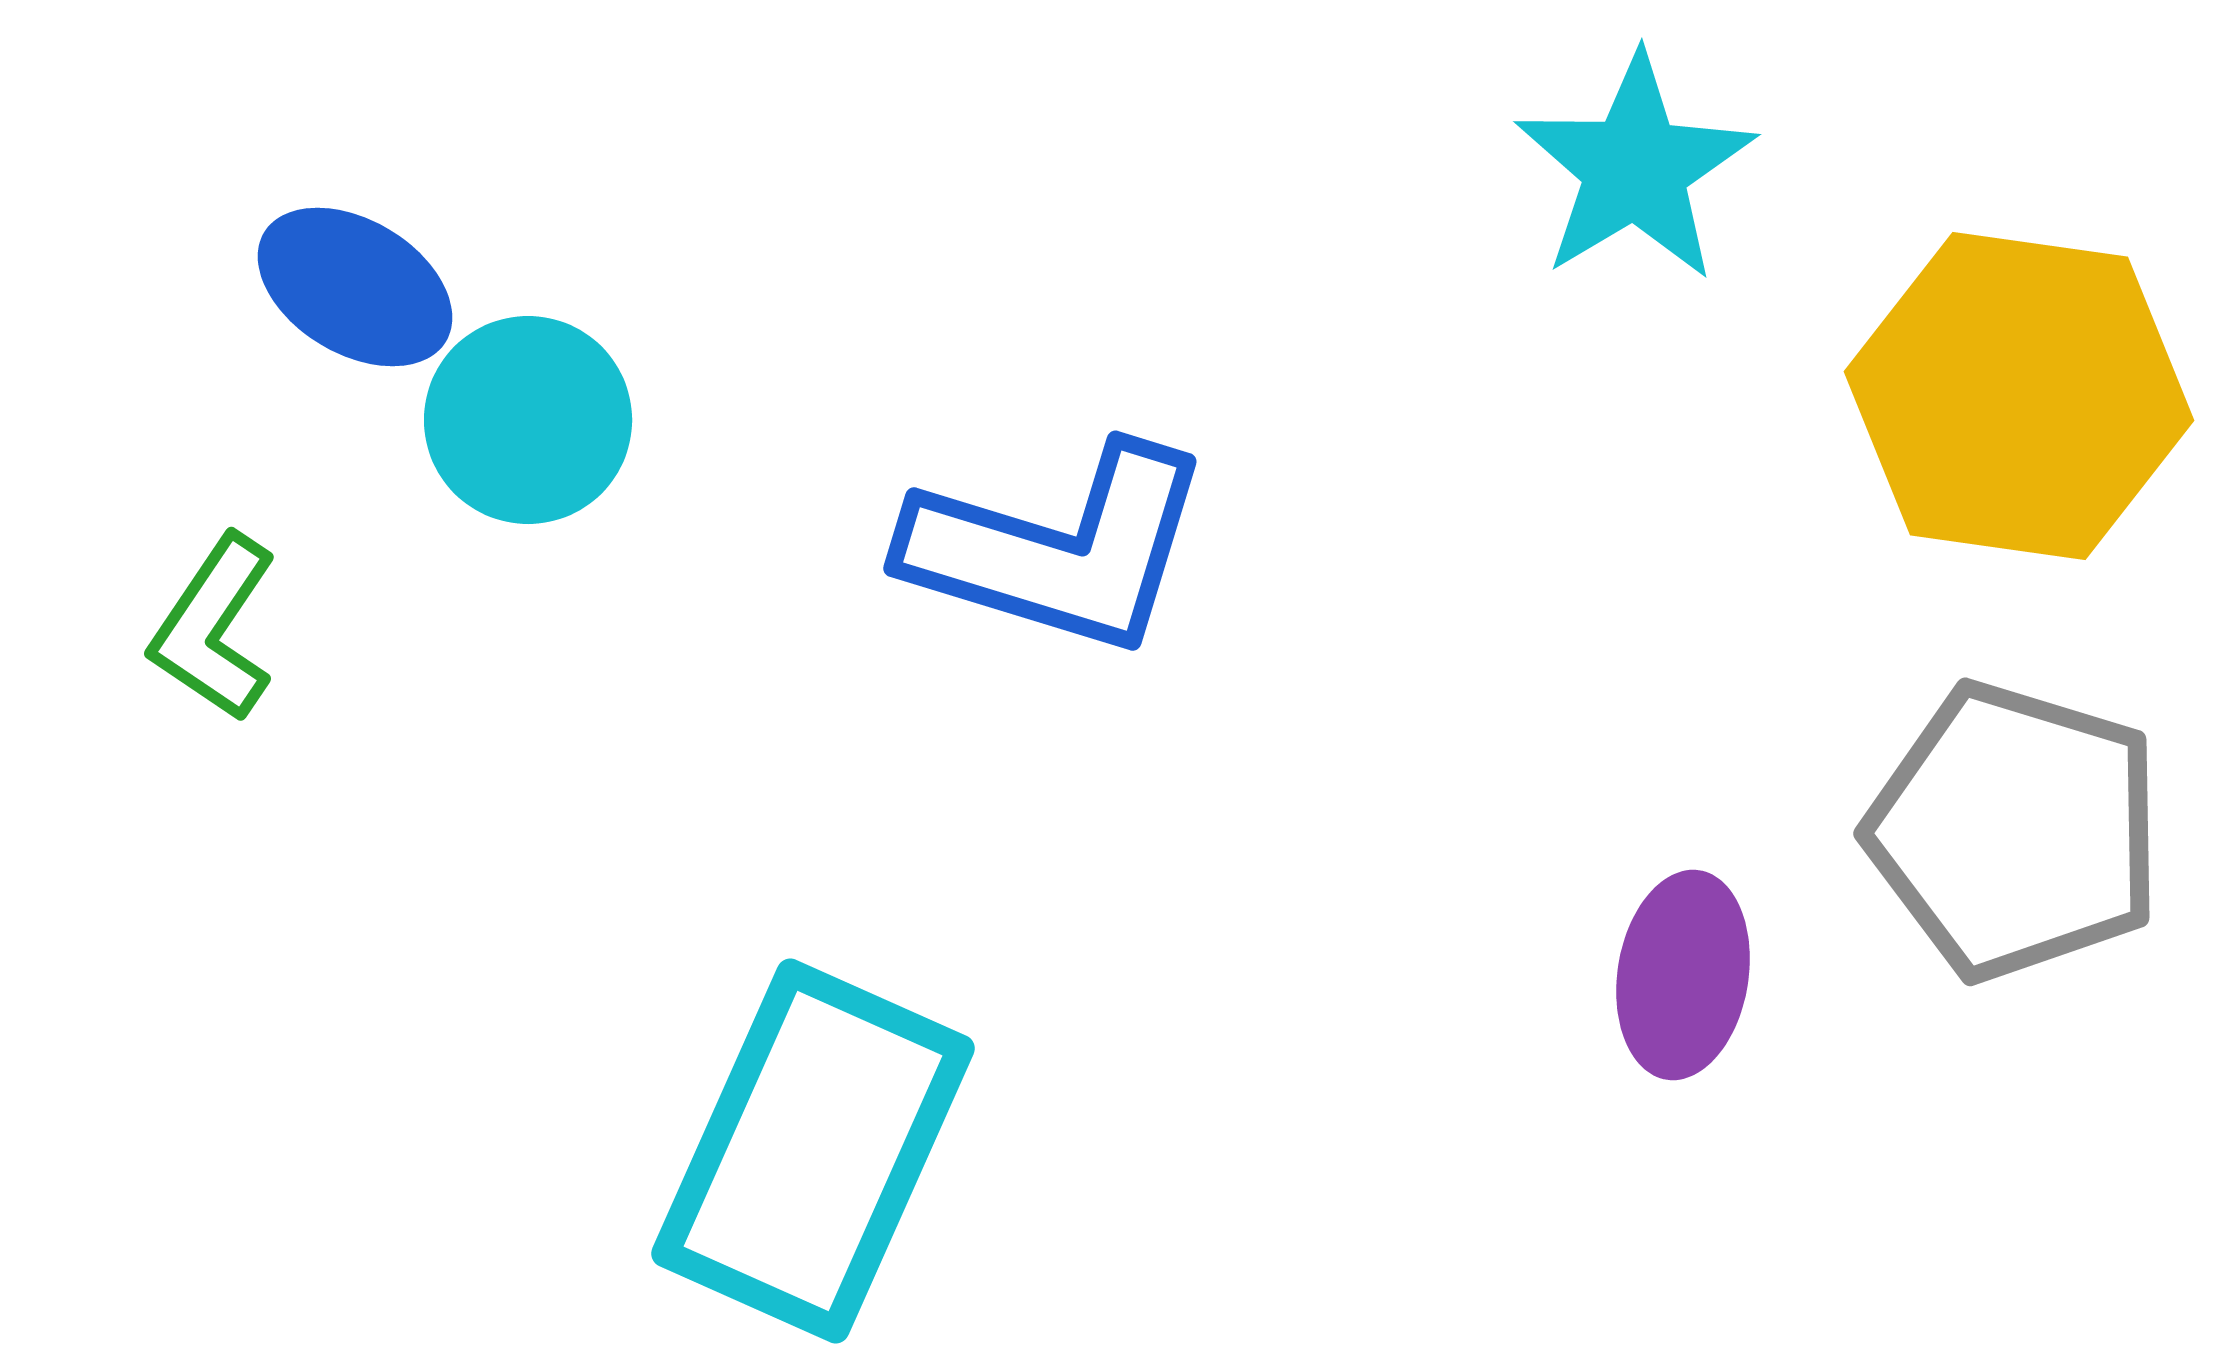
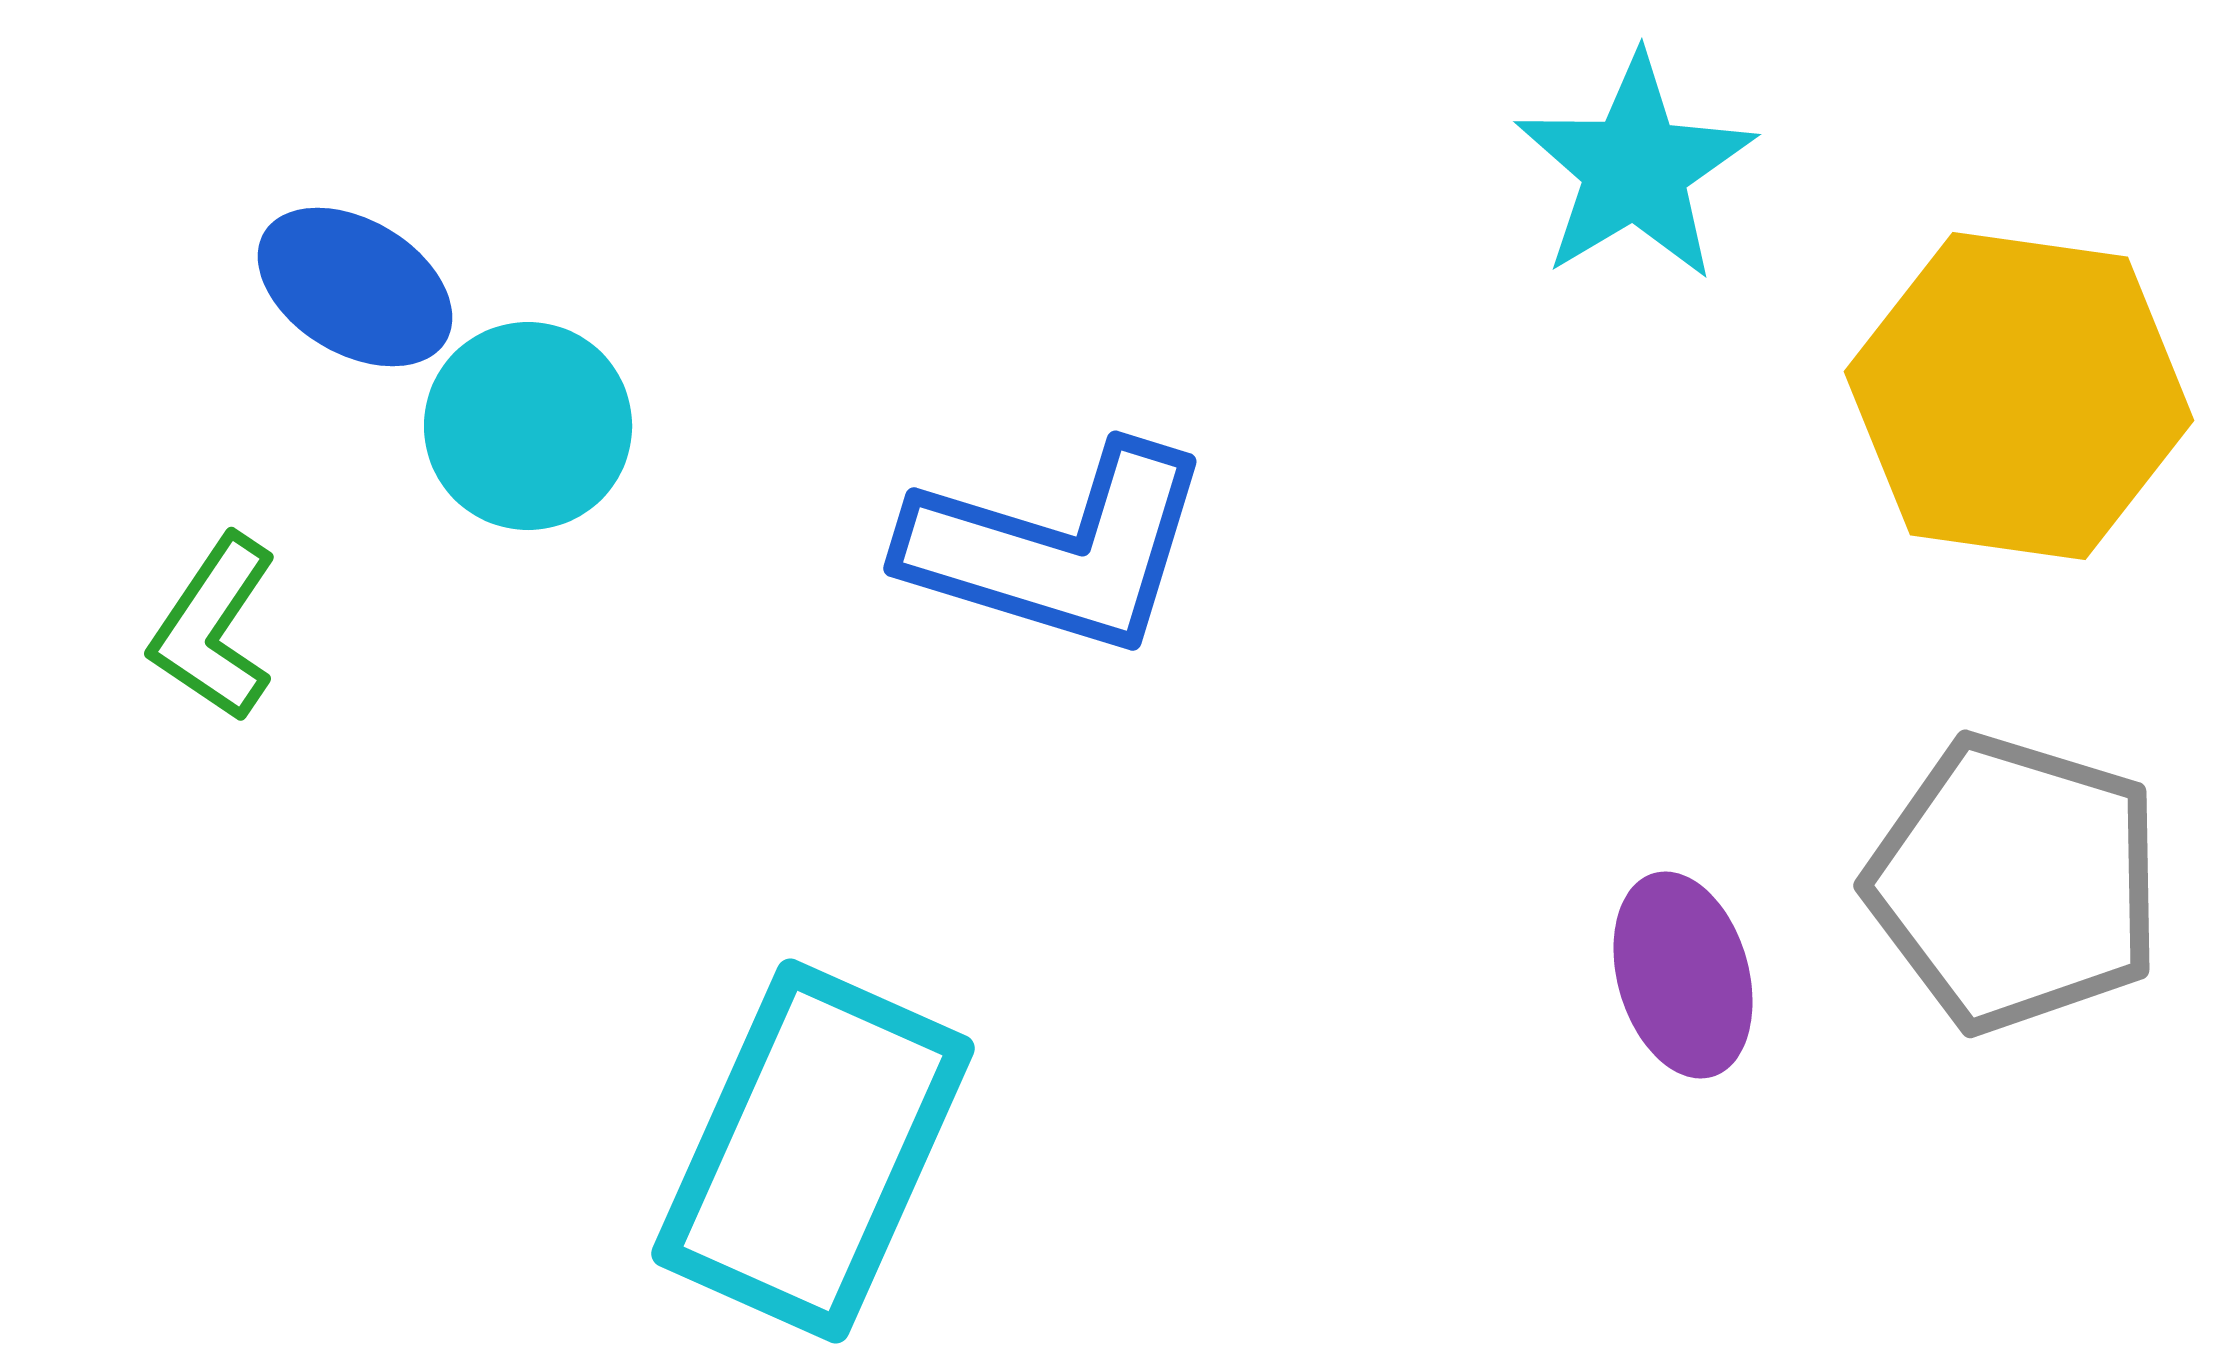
cyan circle: moved 6 px down
gray pentagon: moved 52 px down
purple ellipse: rotated 25 degrees counterclockwise
